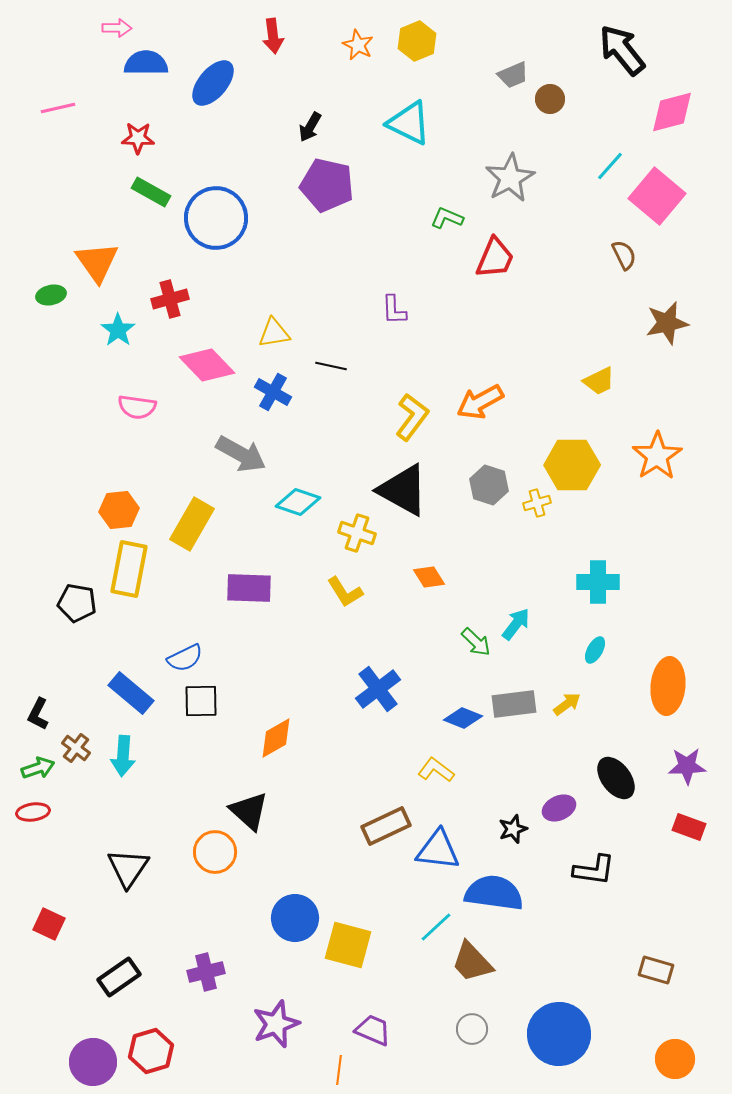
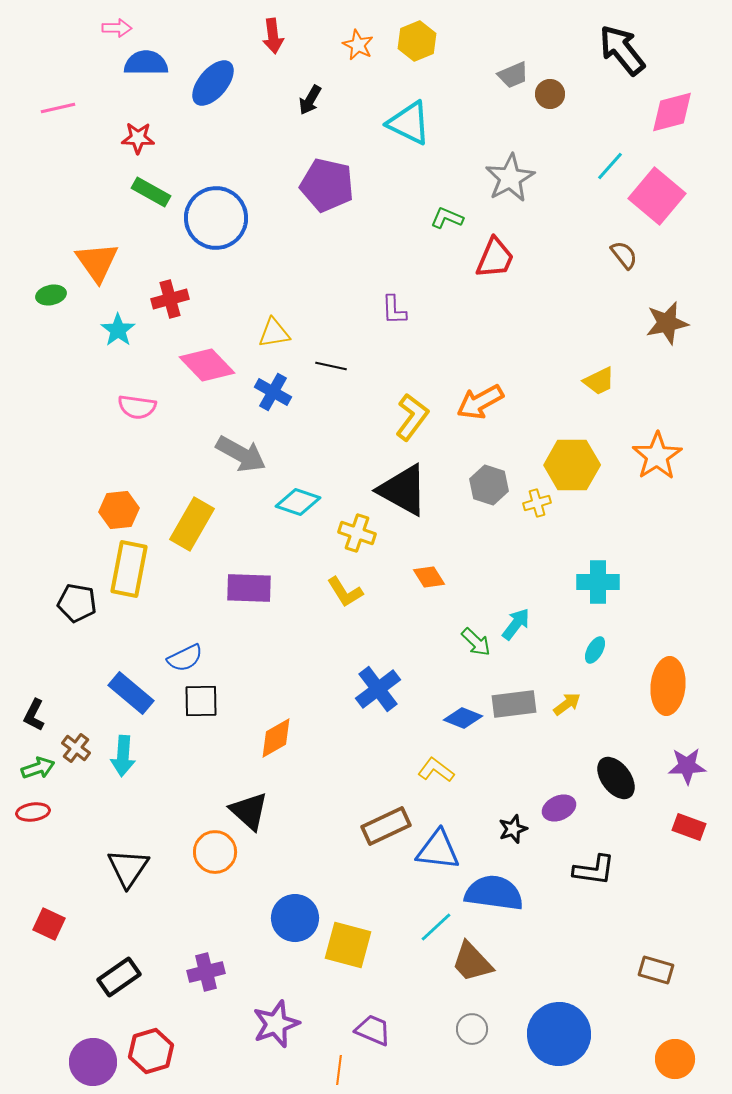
brown circle at (550, 99): moved 5 px up
black arrow at (310, 127): moved 27 px up
brown semicircle at (624, 255): rotated 12 degrees counterclockwise
black L-shape at (38, 714): moved 4 px left, 1 px down
